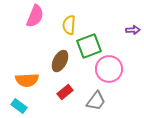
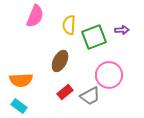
purple arrow: moved 11 px left
green square: moved 5 px right, 9 px up
pink circle: moved 6 px down
orange semicircle: moved 6 px left
gray trapezoid: moved 6 px left, 5 px up; rotated 25 degrees clockwise
